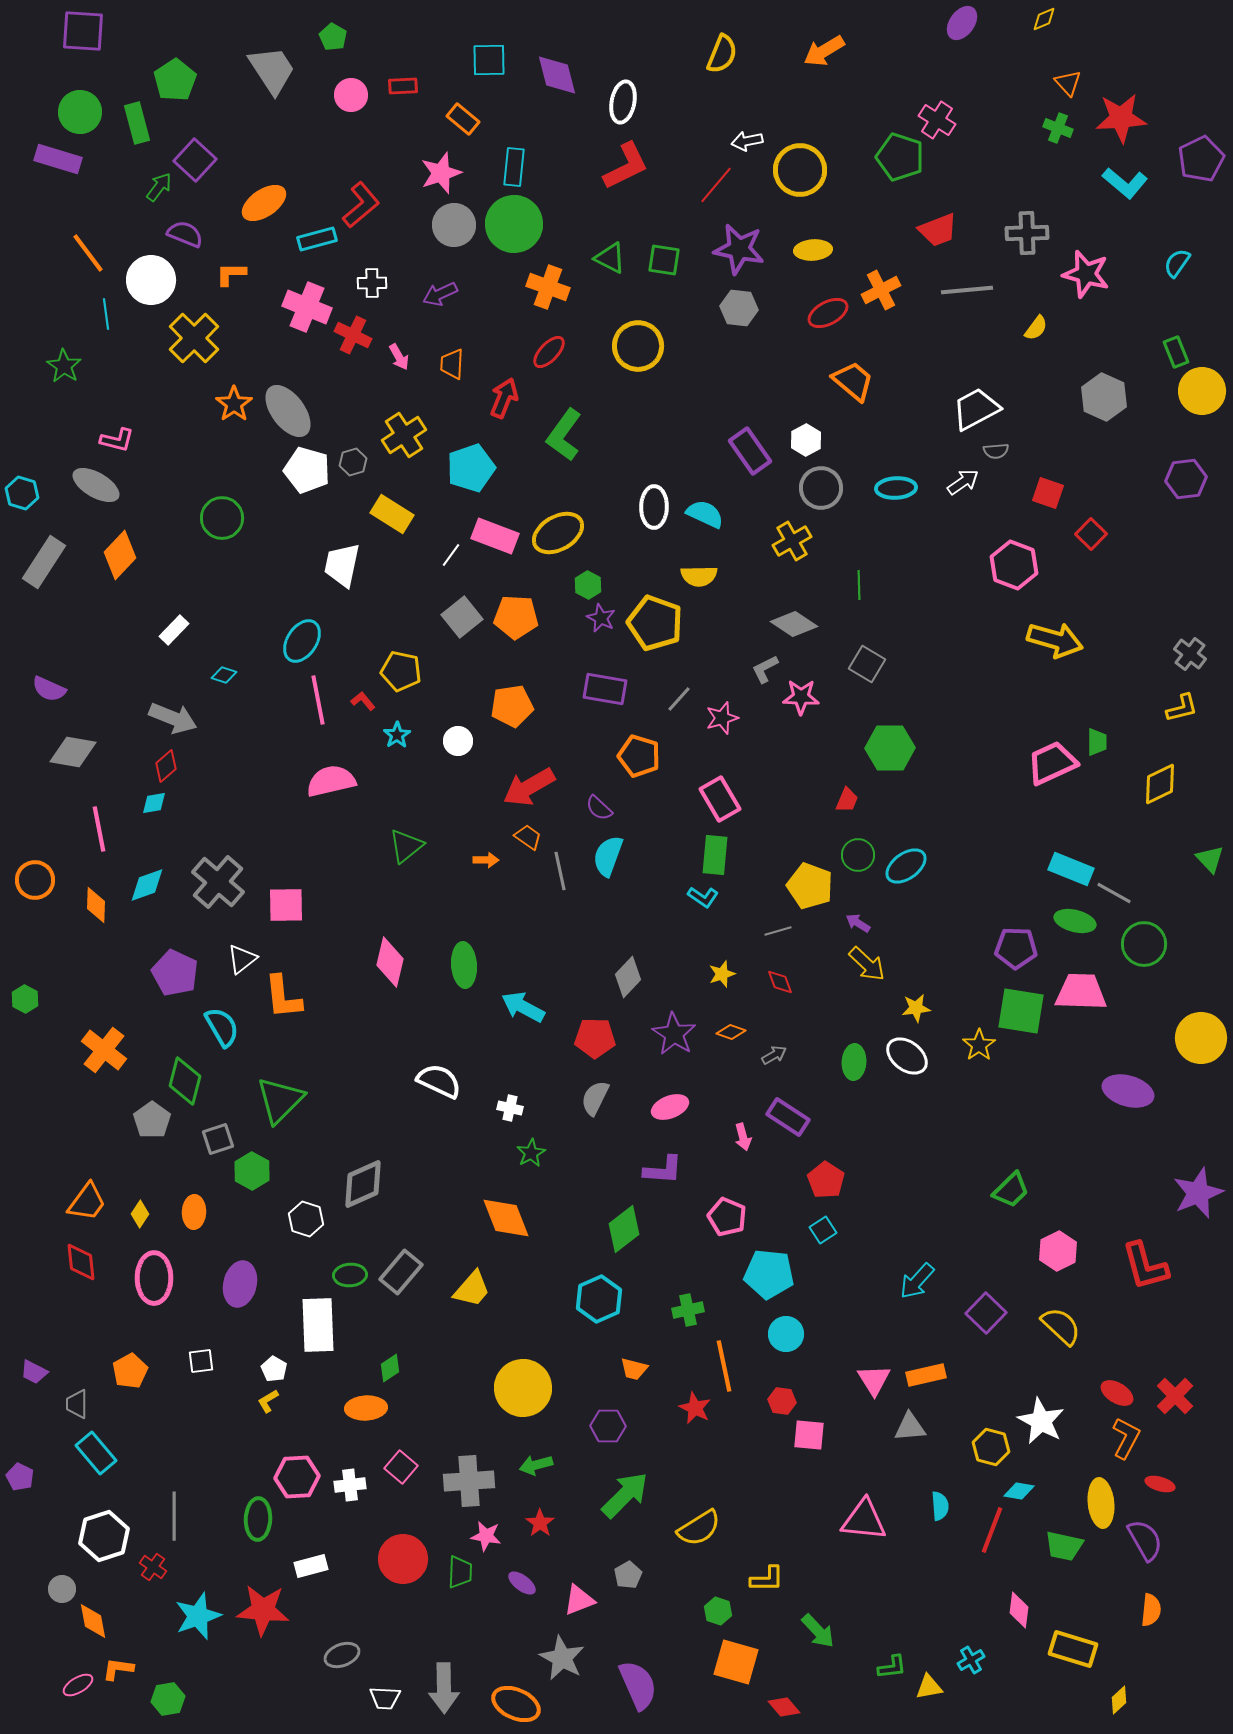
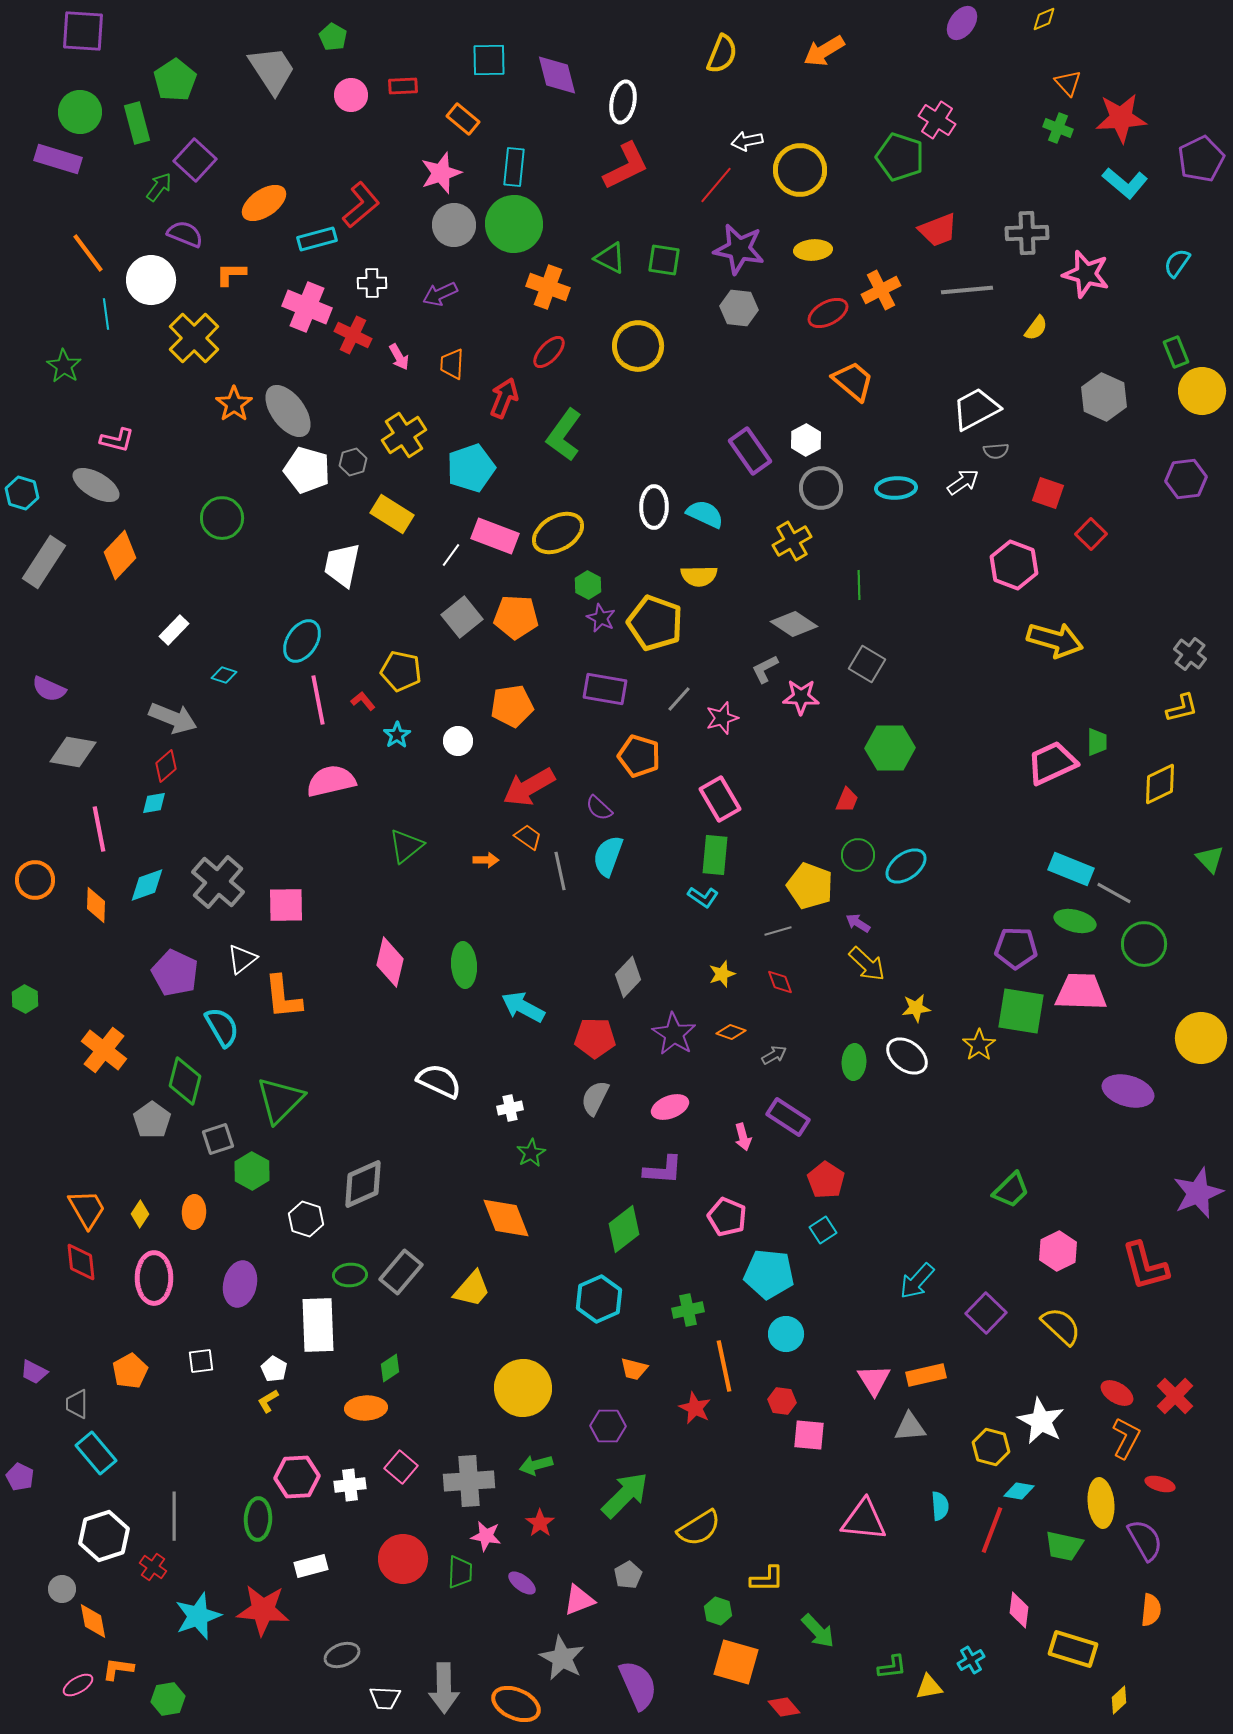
white cross at (510, 1108): rotated 25 degrees counterclockwise
orange trapezoid at (87, 1202): moved 7 px down; rotated 66 degrees counterclockwise
